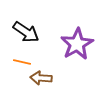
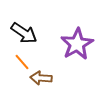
black arrow: moved 2 px left, 1 px down
orange line: rotated 36 degrees clockwise
